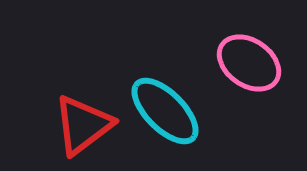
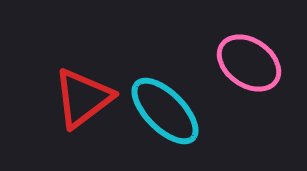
red triangle: moved 27 px up
